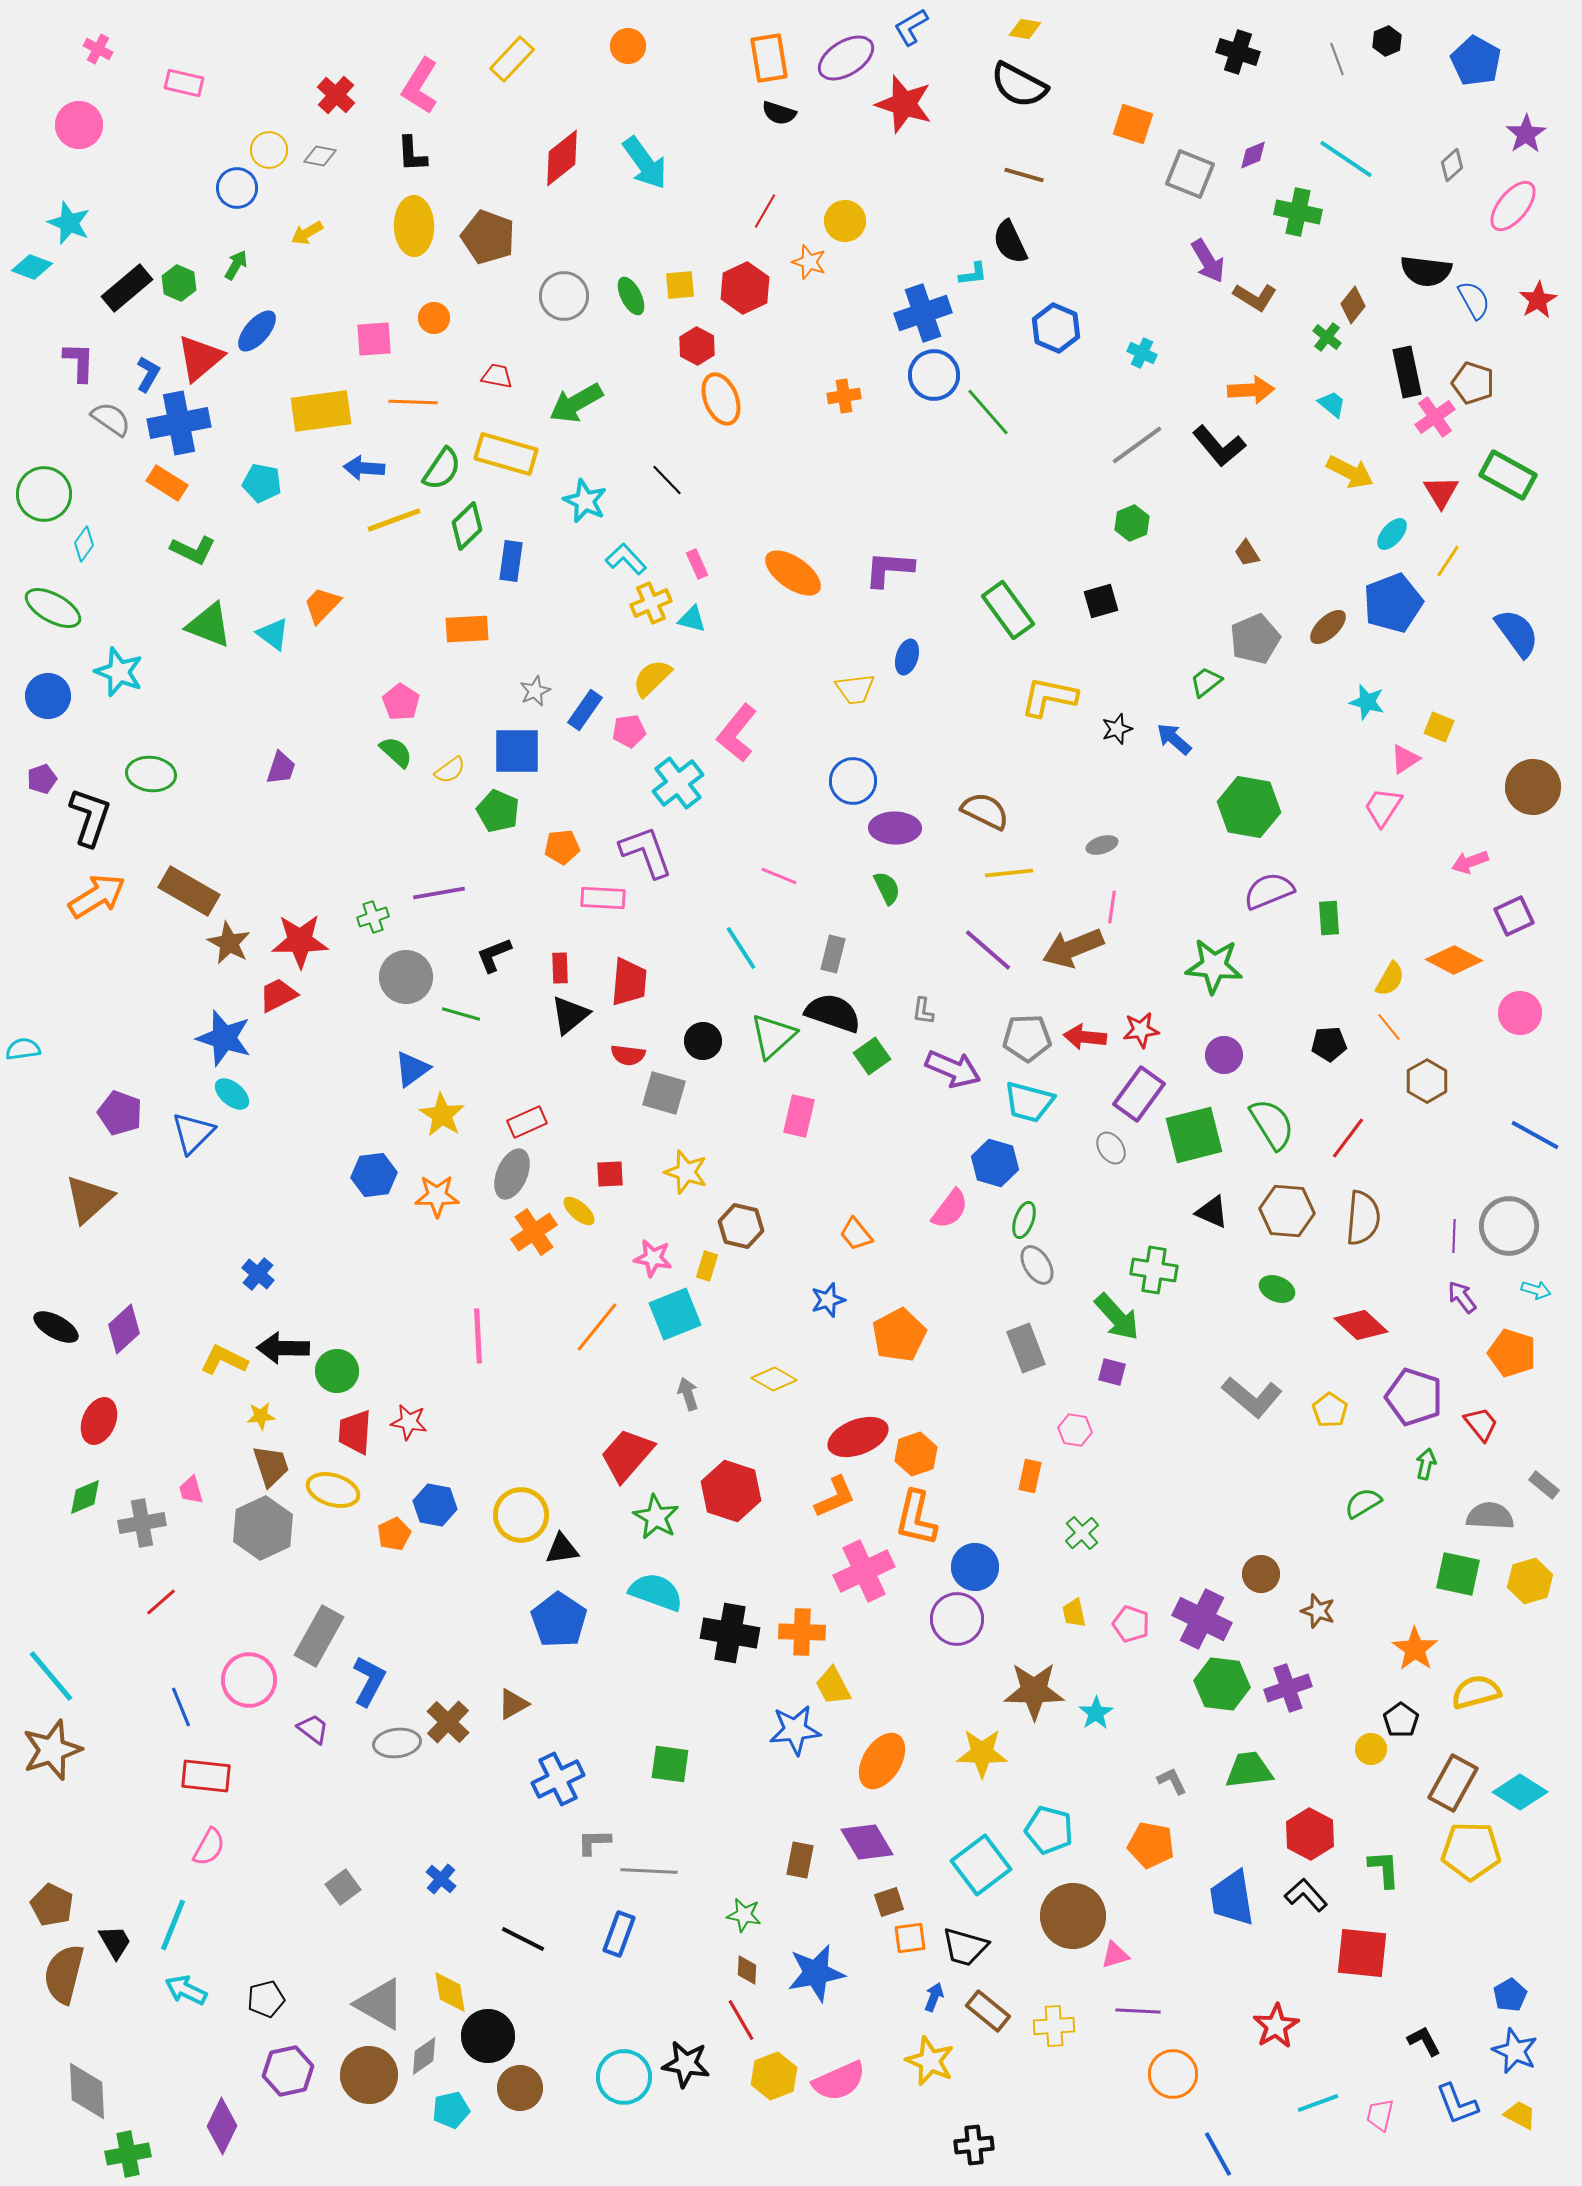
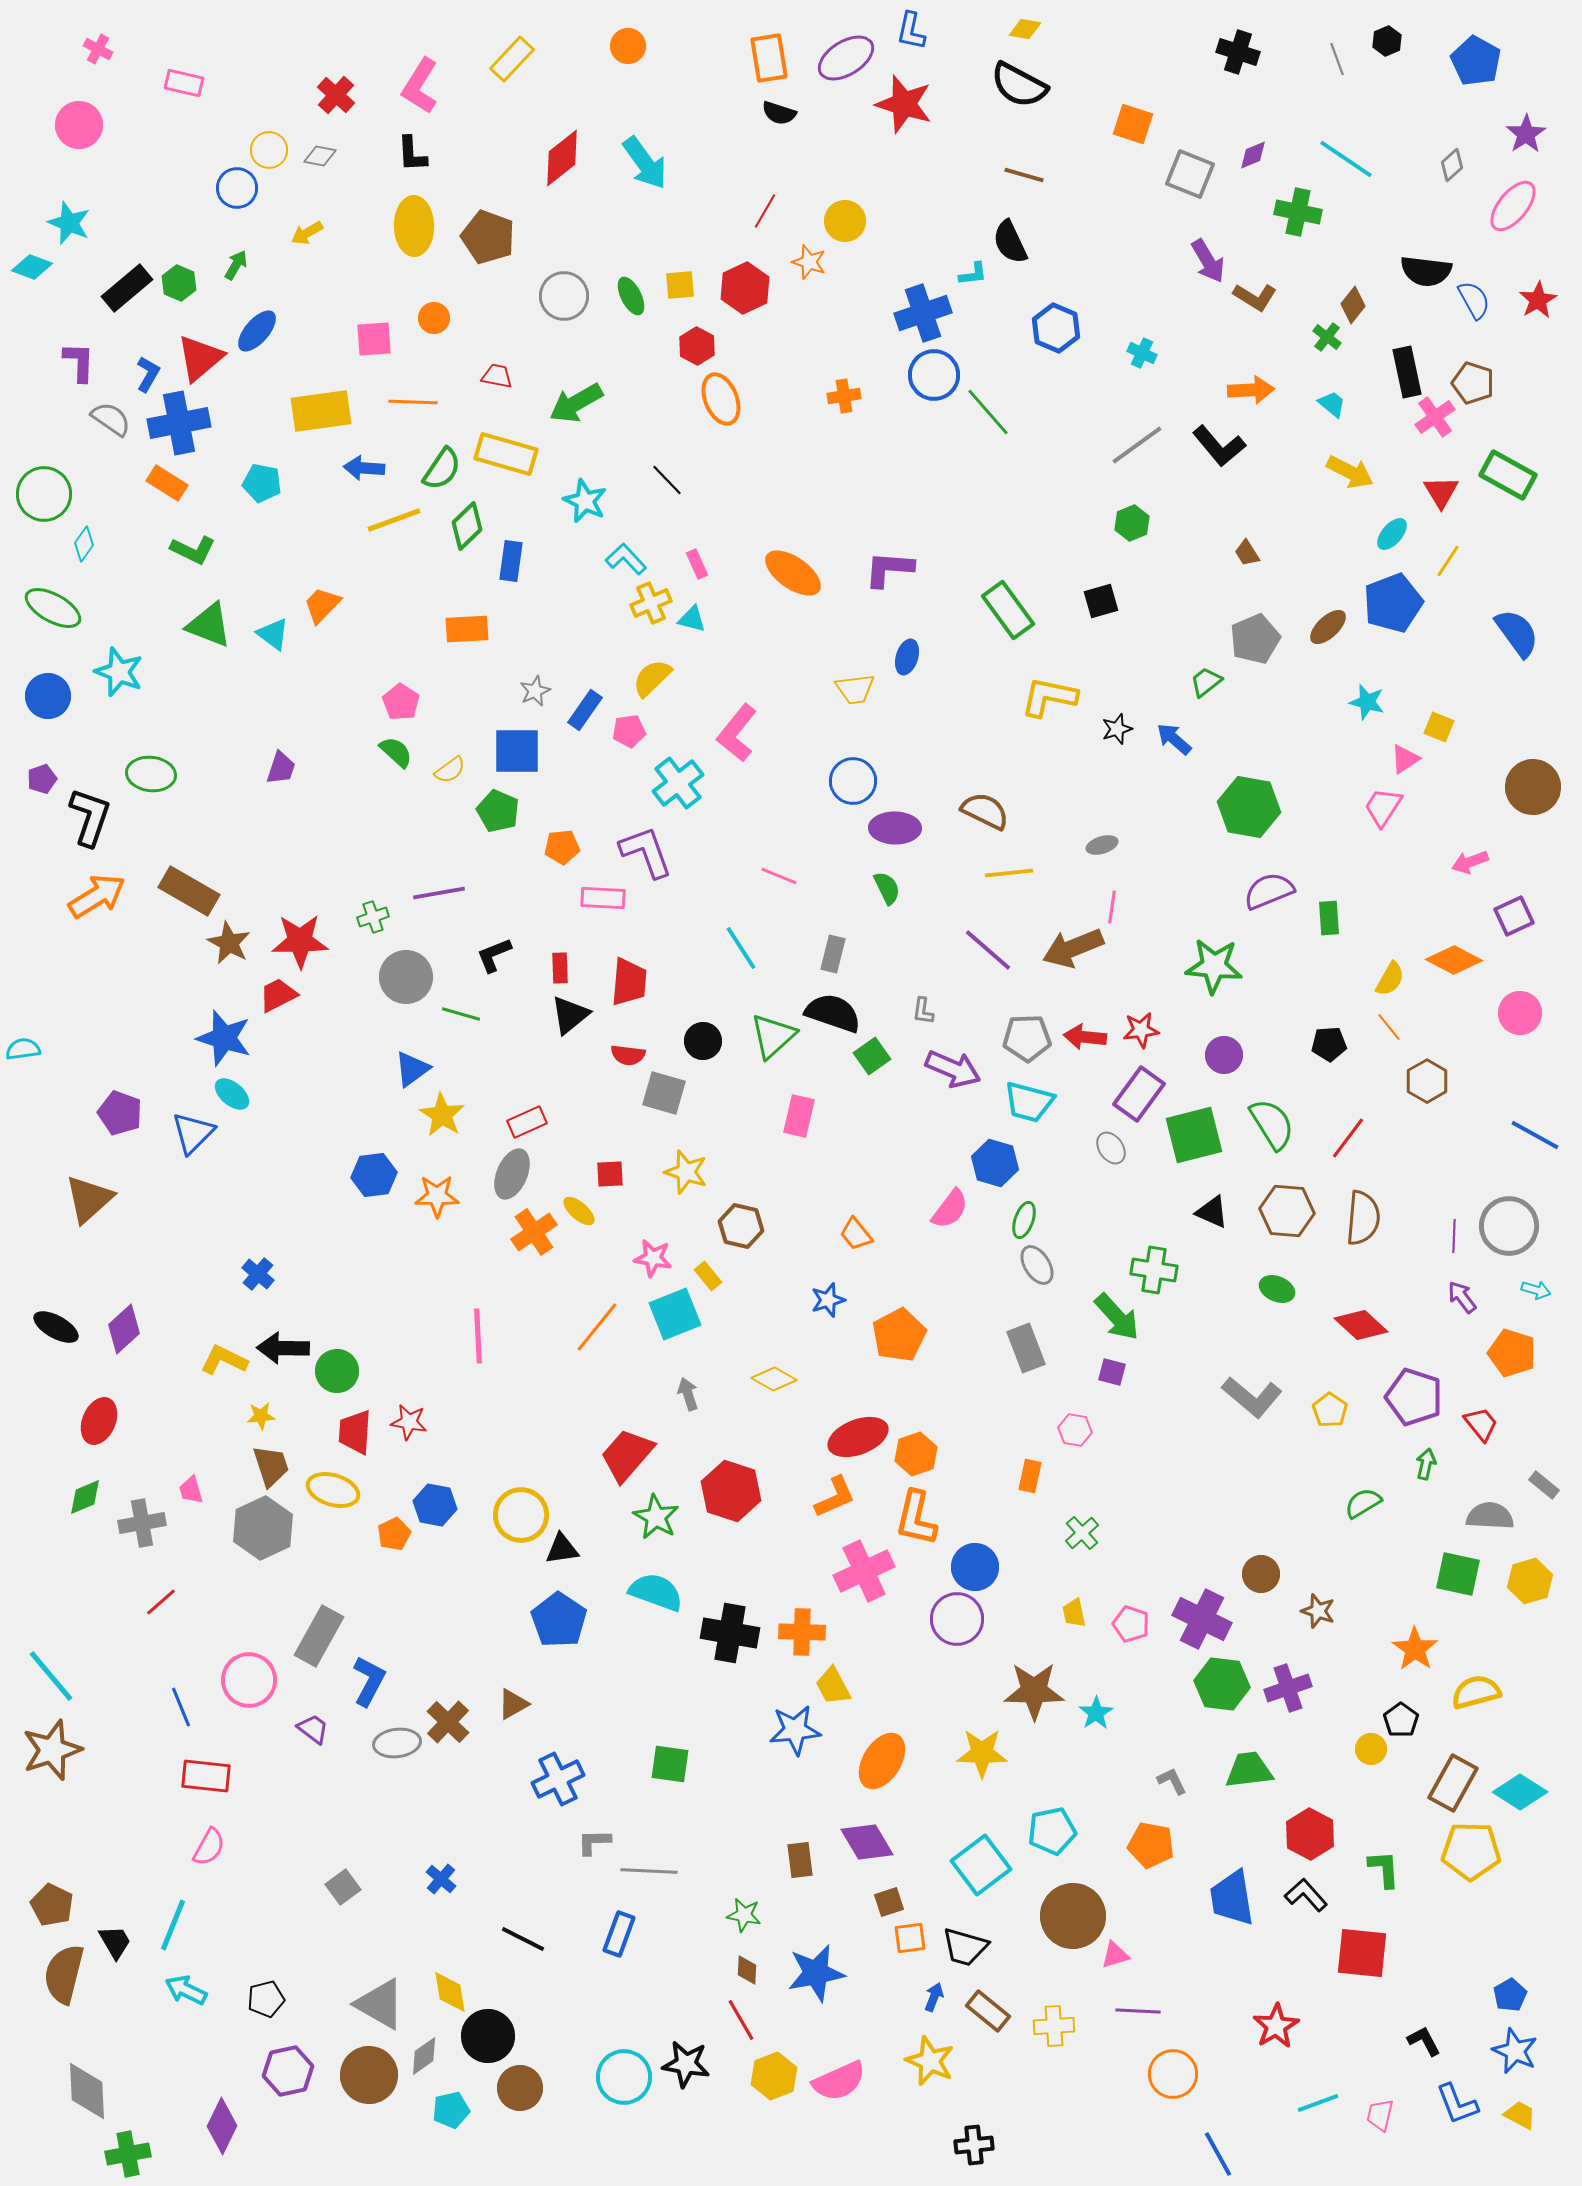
blue L-shape at (911, 27): moved 4 px down; rotated 48 degrees counterclockwise
yellow rectangle at (707, 1266): moved 1 px right, 10 px down; rotated 56 degrees counterclockwise
cyan pentagon at (1049, 1830): moved 3 px right, 1 px down; rotated 27 degrees counterclockwise
brown rectangle at (800, 1860): rotated 18 degrees counterclockwise
